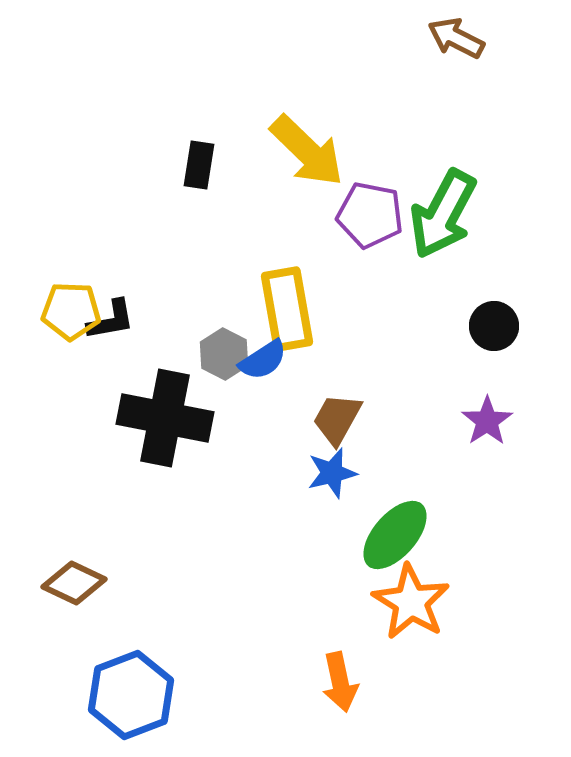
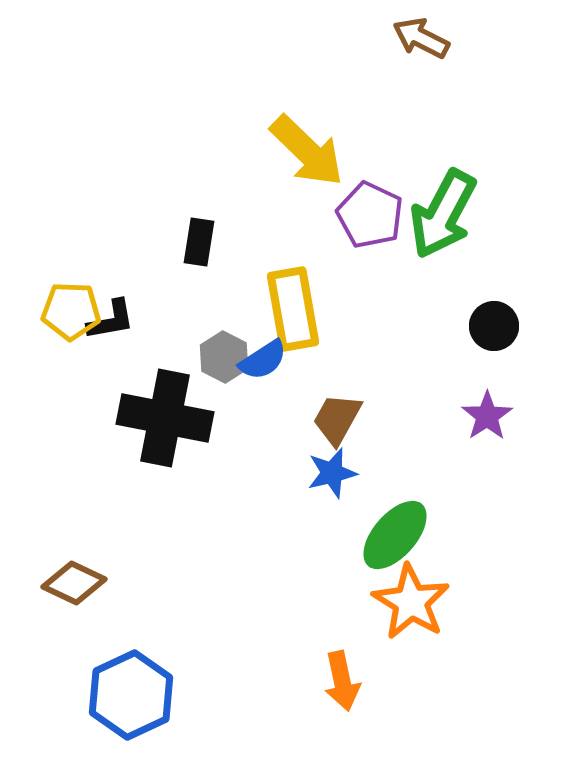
brown arrow: moved 35 px left
black rectangle: moved 77 px down
purple pentagon: rotated 14 degrees clockwise
yellow rectangle: moved 6 px right
gray hexagon: moved 3 px down
purple star: moved 5 px up
orange arrow: moved 2 px right, 1 px up
blue hexagon: rotated 4 degrees counterclockwise
